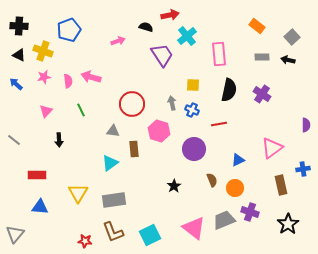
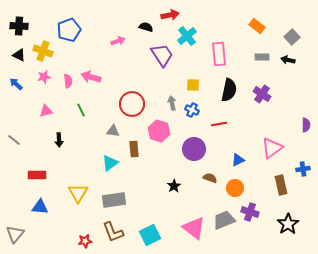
pink triangle at (46, 111): rotated 32 degrees clockwise
brown semicircle at (212, 180): moved 2 px left, 2 px up; rotated 48 degrees counterclockwise
red star at (85, 241): rotated 16 degrees counterclockwise
